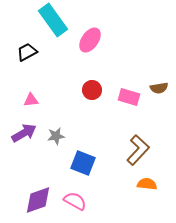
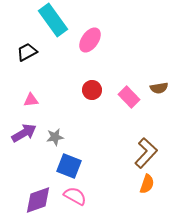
pink rectangle: rotated 30 degrees clockwise
gray star: moved 1 px left, 1 px down
brown L-shape: moved 8 px right, 3 px down
blue square: moved 14 px left, 3 px down
orange semicircle: rotated 102 degrees clockwise
pink semicircle: moved 5 px up
